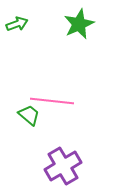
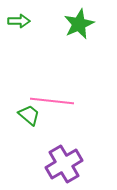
green arrow: moved 2 px right, 3 px up; rotated 20 degrees clockwise
purple cross: moved 1 px right, 2 px up
